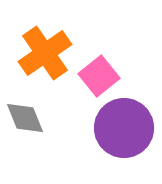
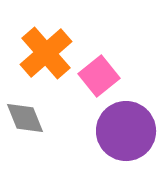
orange cross: moved 1 px right; rotated 6 degrees counterclockwise
purple circle: moved 2 px right, 3 px down
